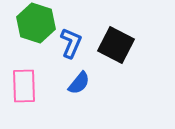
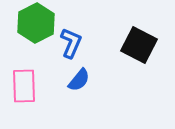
green hexagon: rotated 15 degrees clockwise
black square: moved 23 px right
blue semicircle: moved 3 px up
